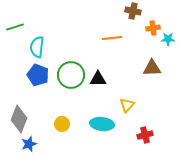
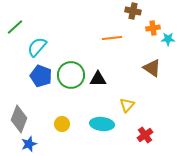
green line: rotated 24 degrees counterclockwise
cyan semicircle: rotated 35 degrees clockwise
brown triangle: rotated 36 degrees clockwise
blue pentagon: moved 3 px right, 1 px down
red cross: rotated 21 degrees counterclockwise
